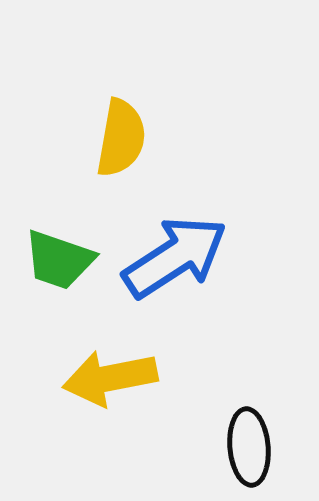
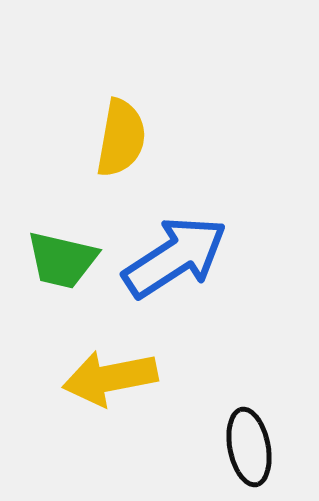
green trapezoid: moved 3 px right; rotated 6 degrees counterclockwise
black ellipse: rotated 6 degrees counterclockwise
